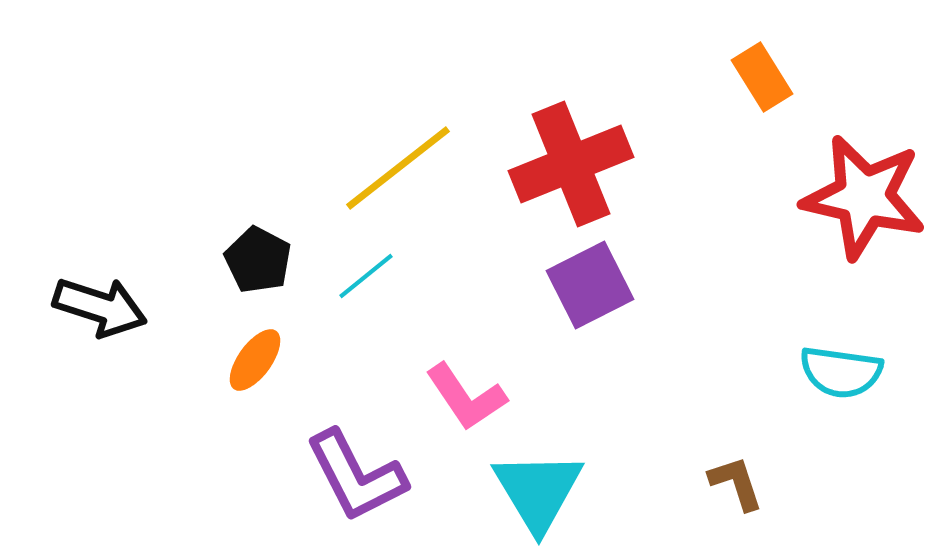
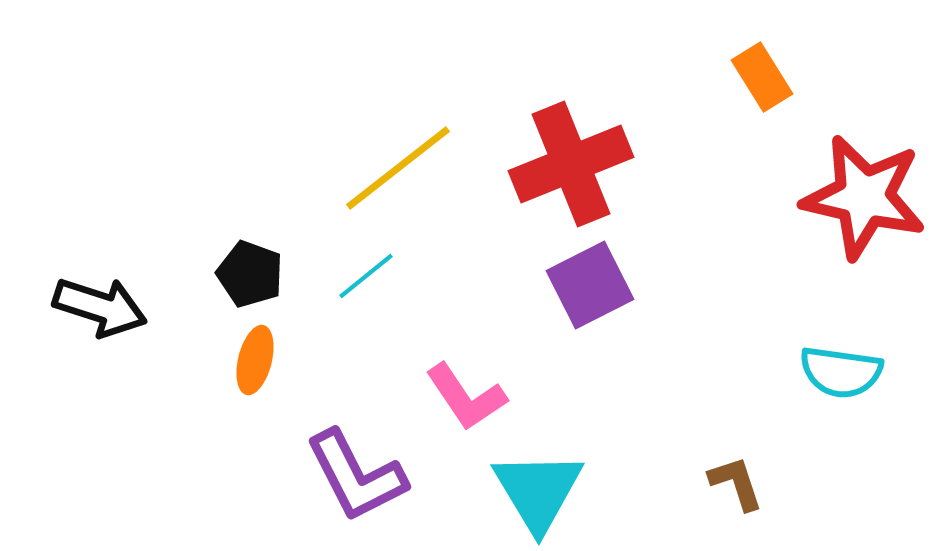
black pentagon: moved 8 px left, 14 px down; rotated 8 degrees counterclockwise
orange ellipse: rotated 22 degrees counterclockwise
